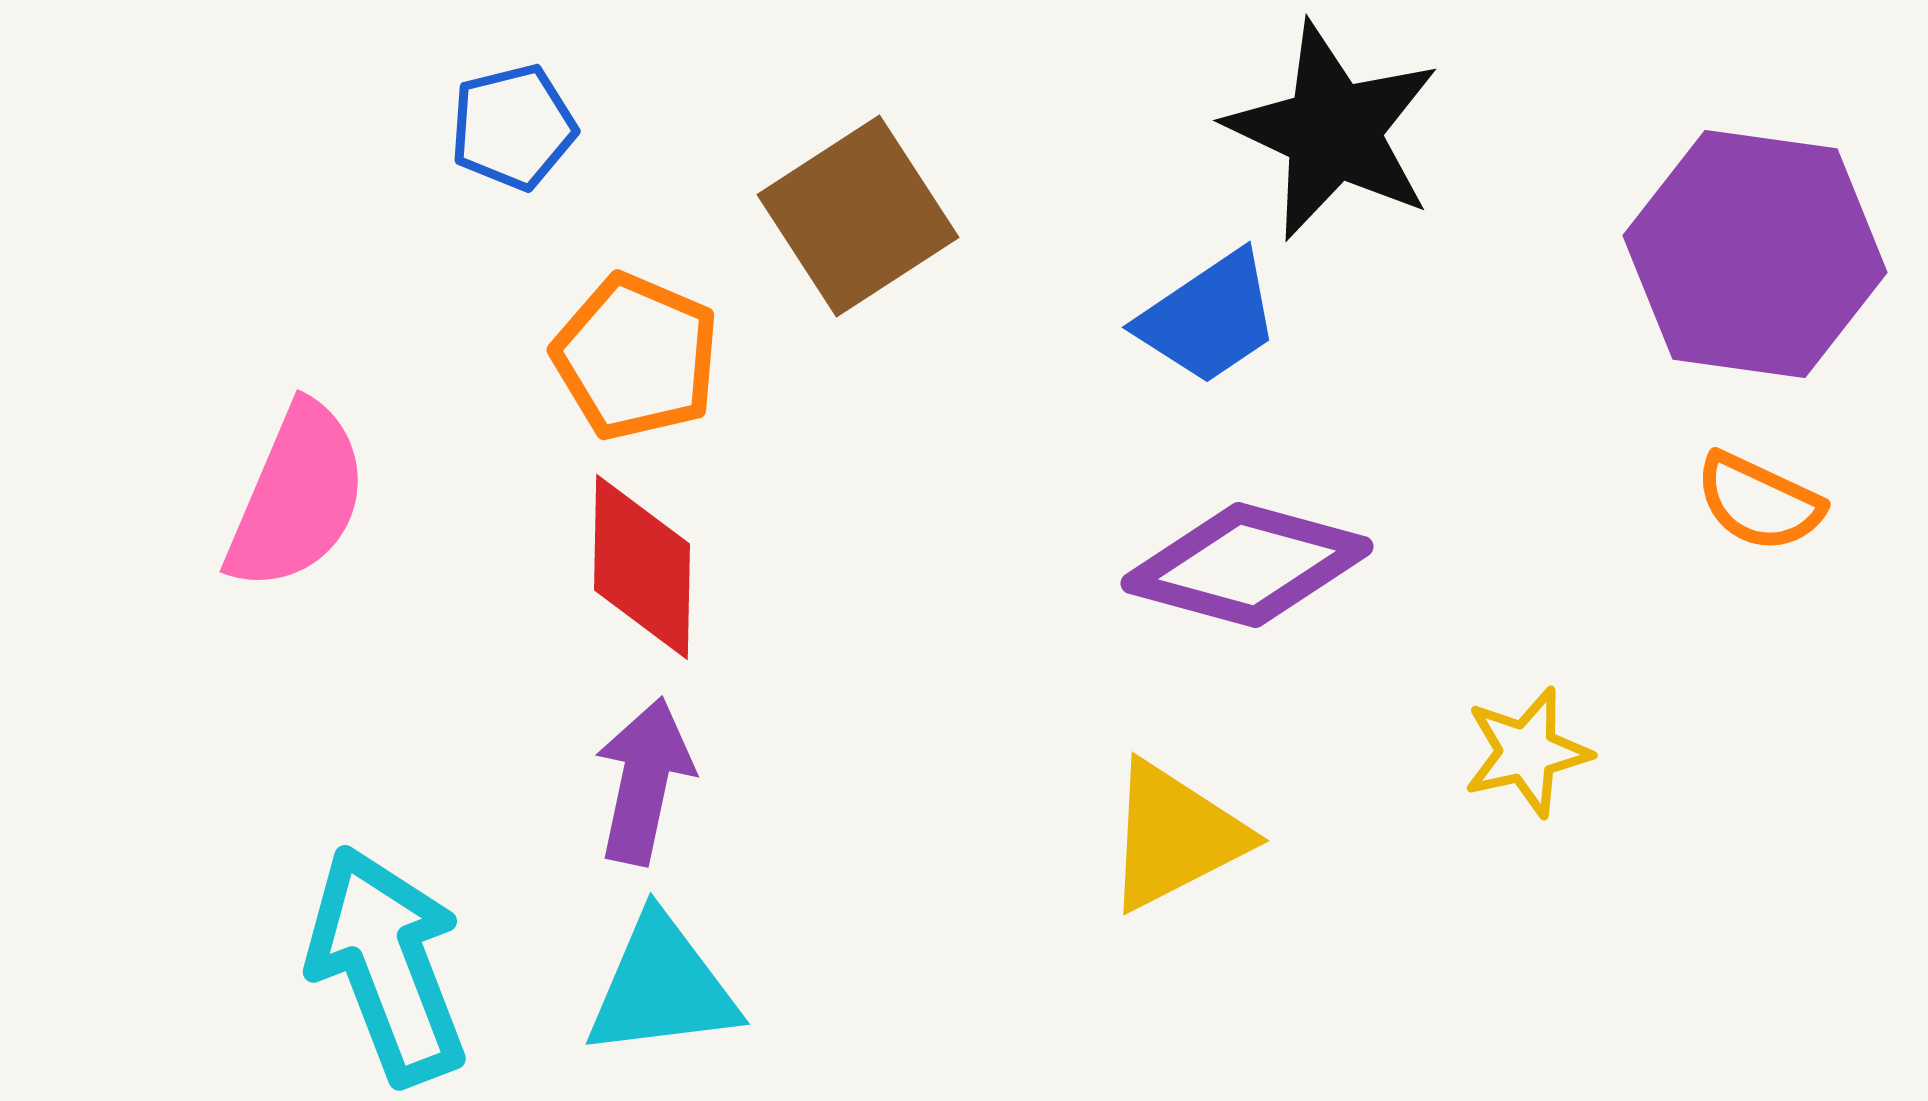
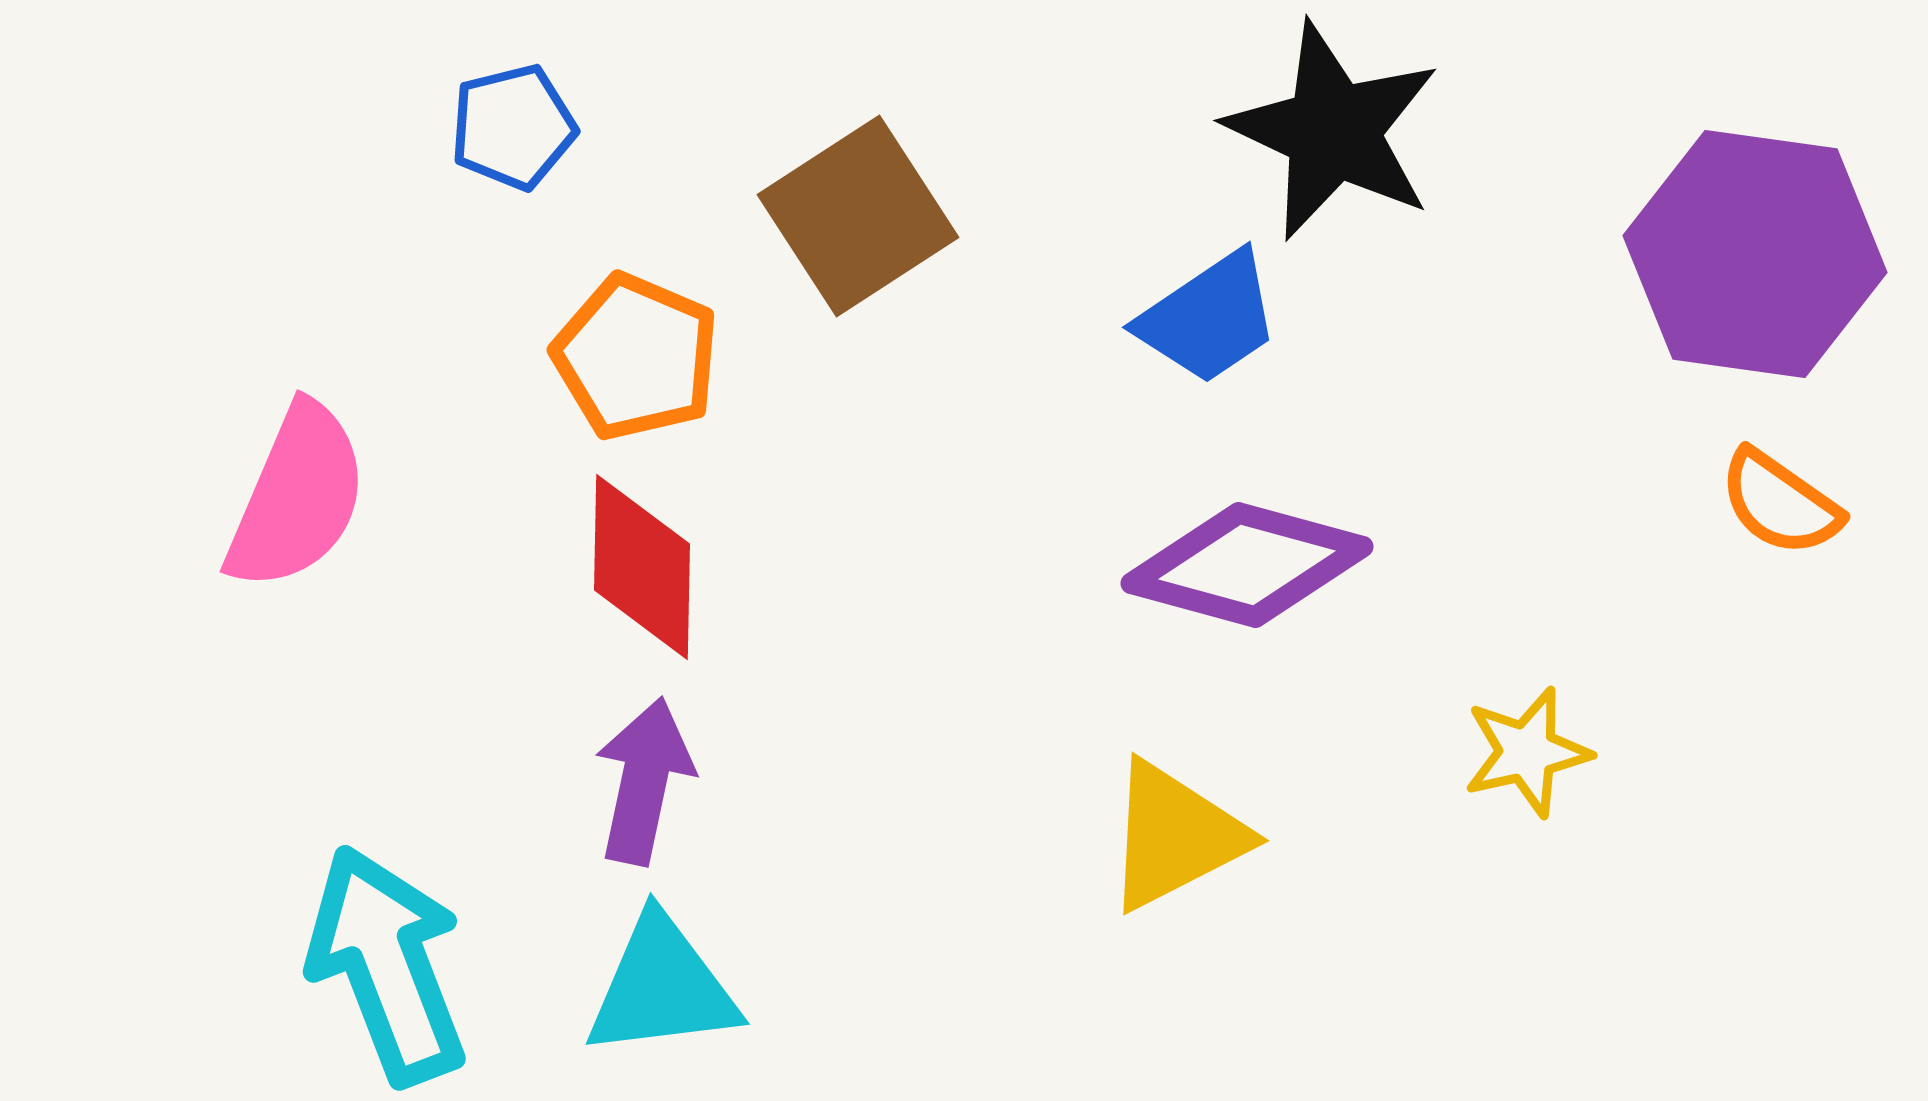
orange semicircle: moved 21 px right, 1 px down; rotated 10 degrees clockwise
